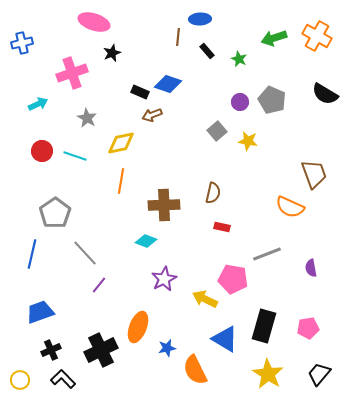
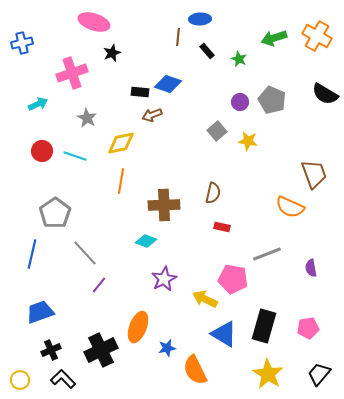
black rectangle at (140, 92): rotated 18 degrees counterclockwise
blue triangle at (225, 339): moved 1 px left, 5 px up
